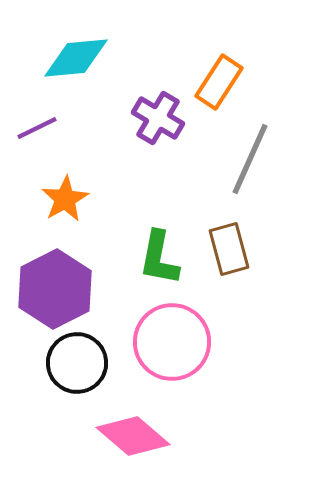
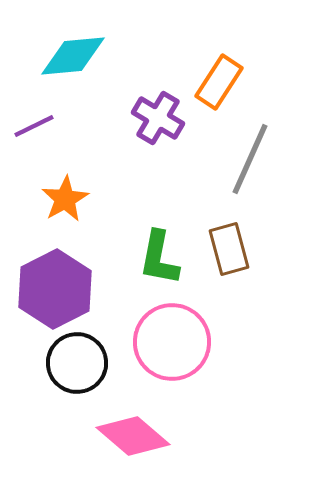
cyan diamond: moved 3 px left, 2 px up
purple line: moved 3 px left, 2 px up
